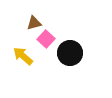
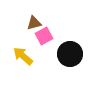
pink square: moved 2 px left, 3 px up; rotated 18 degrees clockwise
black circle: moved 1 px down
